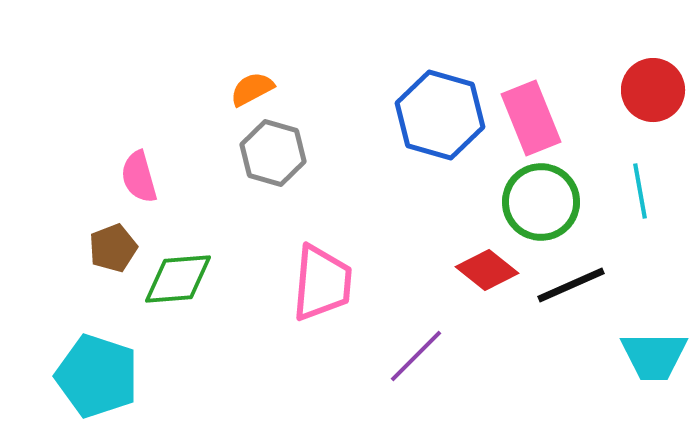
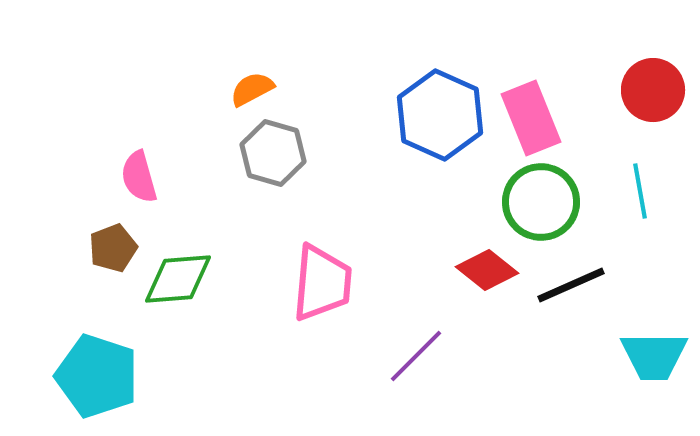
blue hexagon: rotated 8 degrees clockwise
